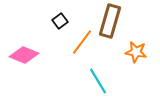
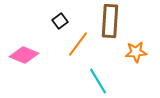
brown rectangle: rotated 12 degrees counterclockwise
orange line: moved 4 px left, 2 px down
orange star: rotated 15 degrees counterclockwise
